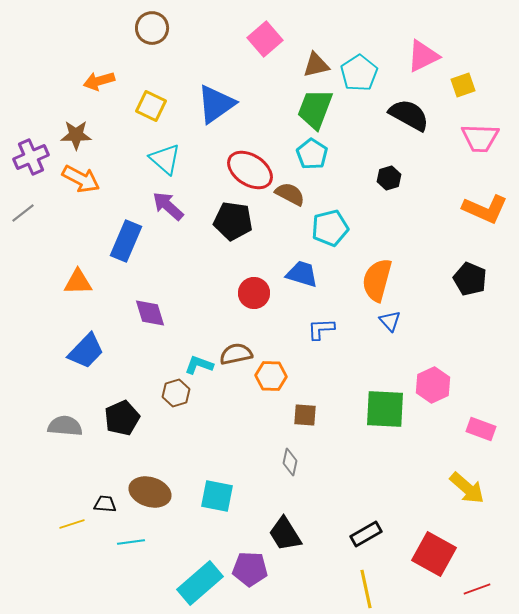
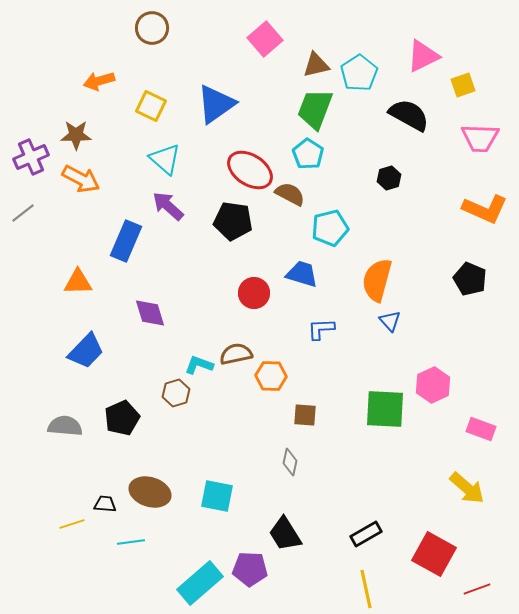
cyan pentagon at (312, 154): moved 4 px left
